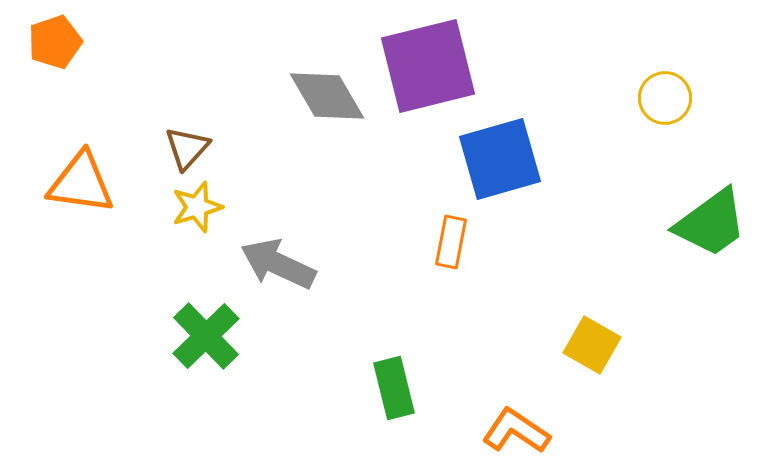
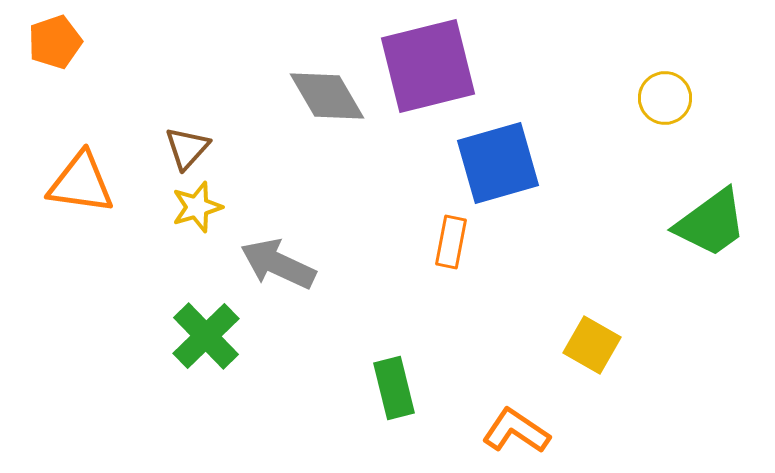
blue square: moved 2 px left, 4 px down
